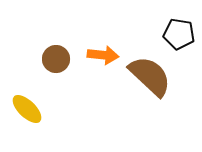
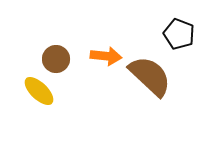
black pentagon: rotated 12 degrees clockwise
orange arrow: moved 3 px right, 1 px down
yellow ellipse: moved 12 px right, 18 px up
